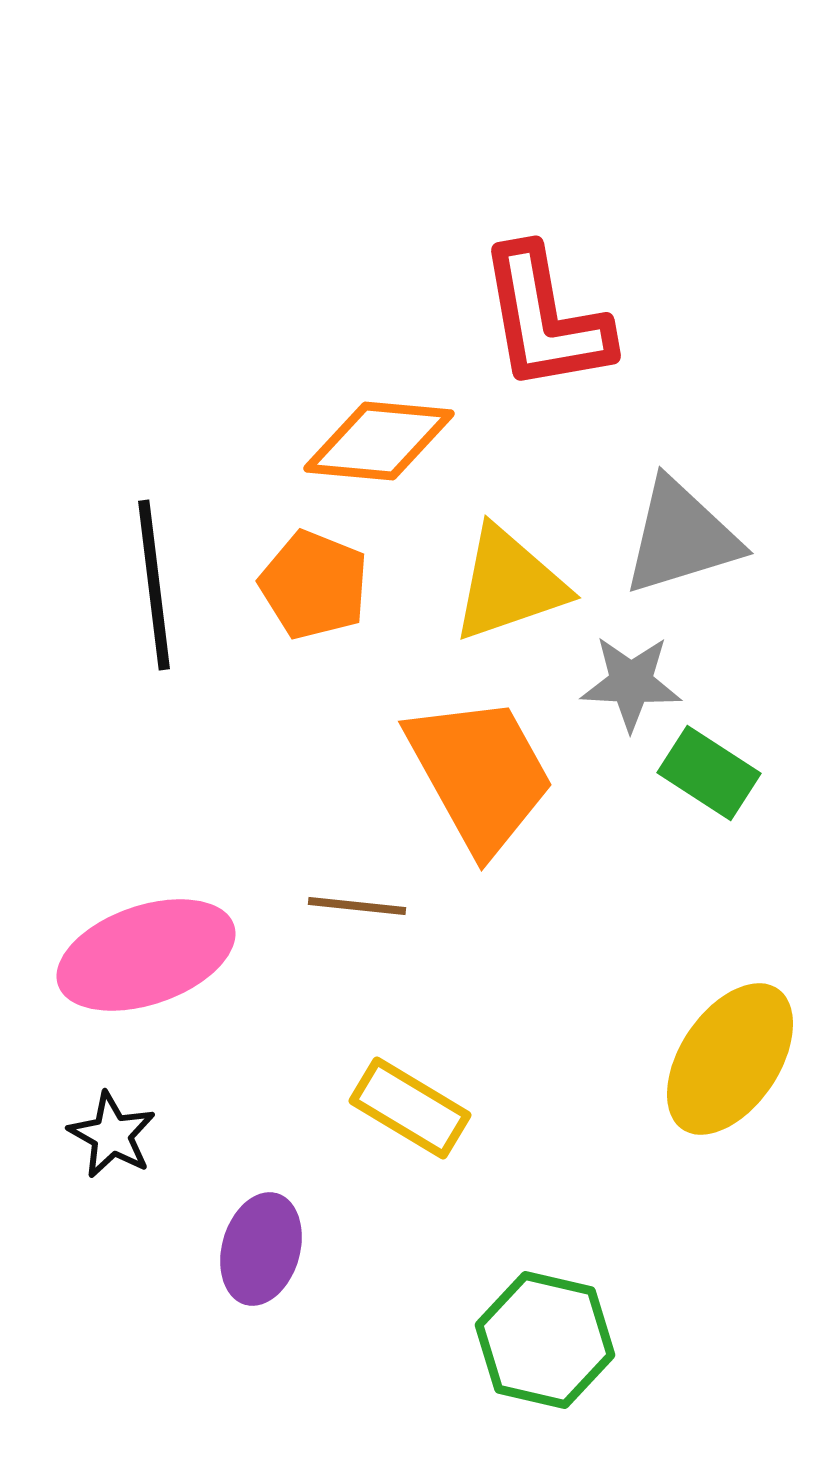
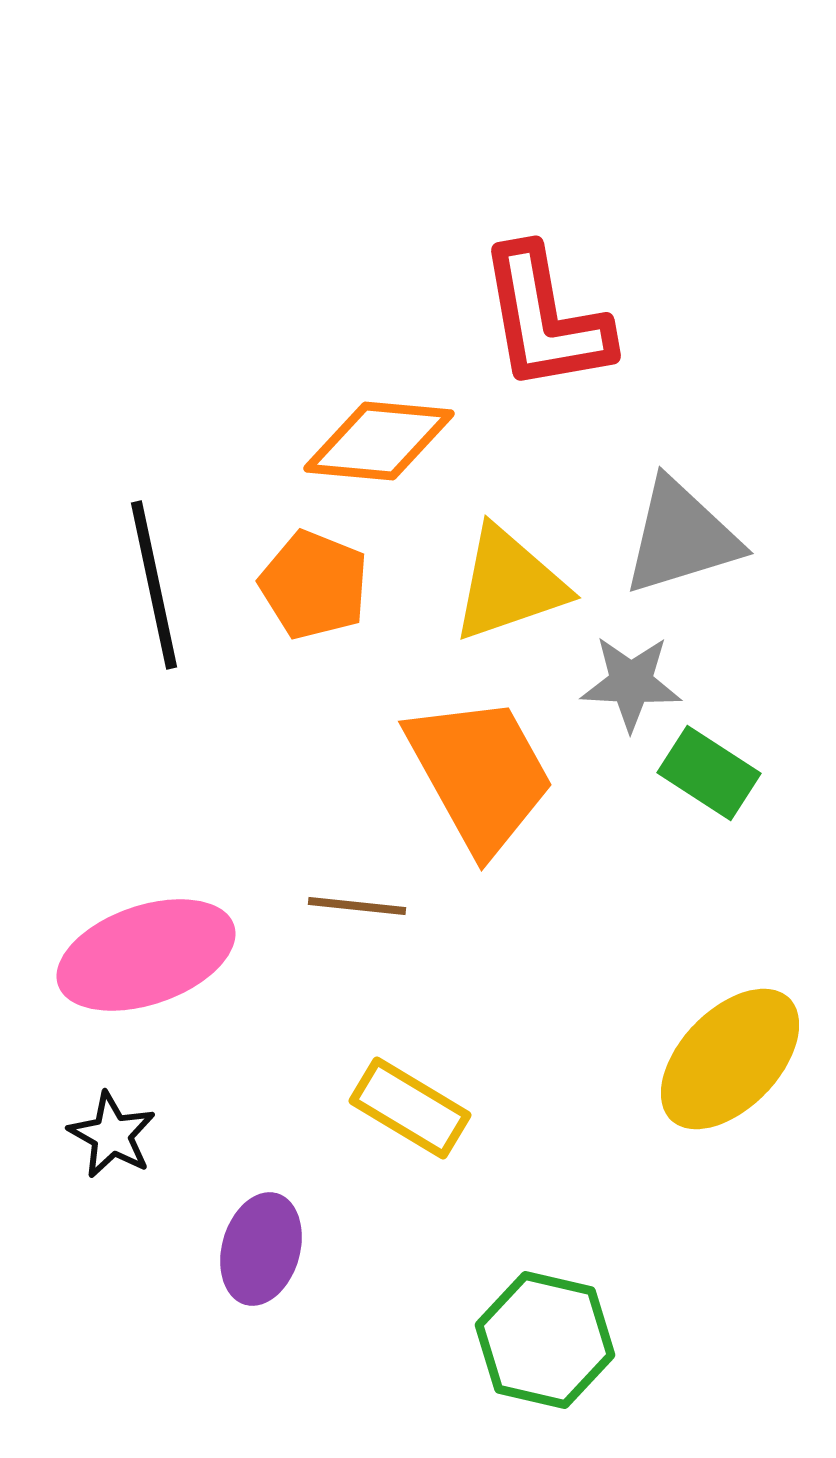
black line: rotated 5 degrees counterclockwise
yellow ellipse: rotated 10 degrees clockwise
